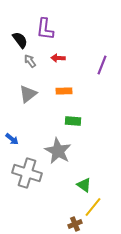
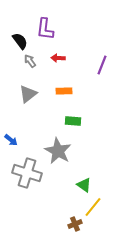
black semicircle: moved 1 px down
blue arrow: moved 1 px left, 1 px down
